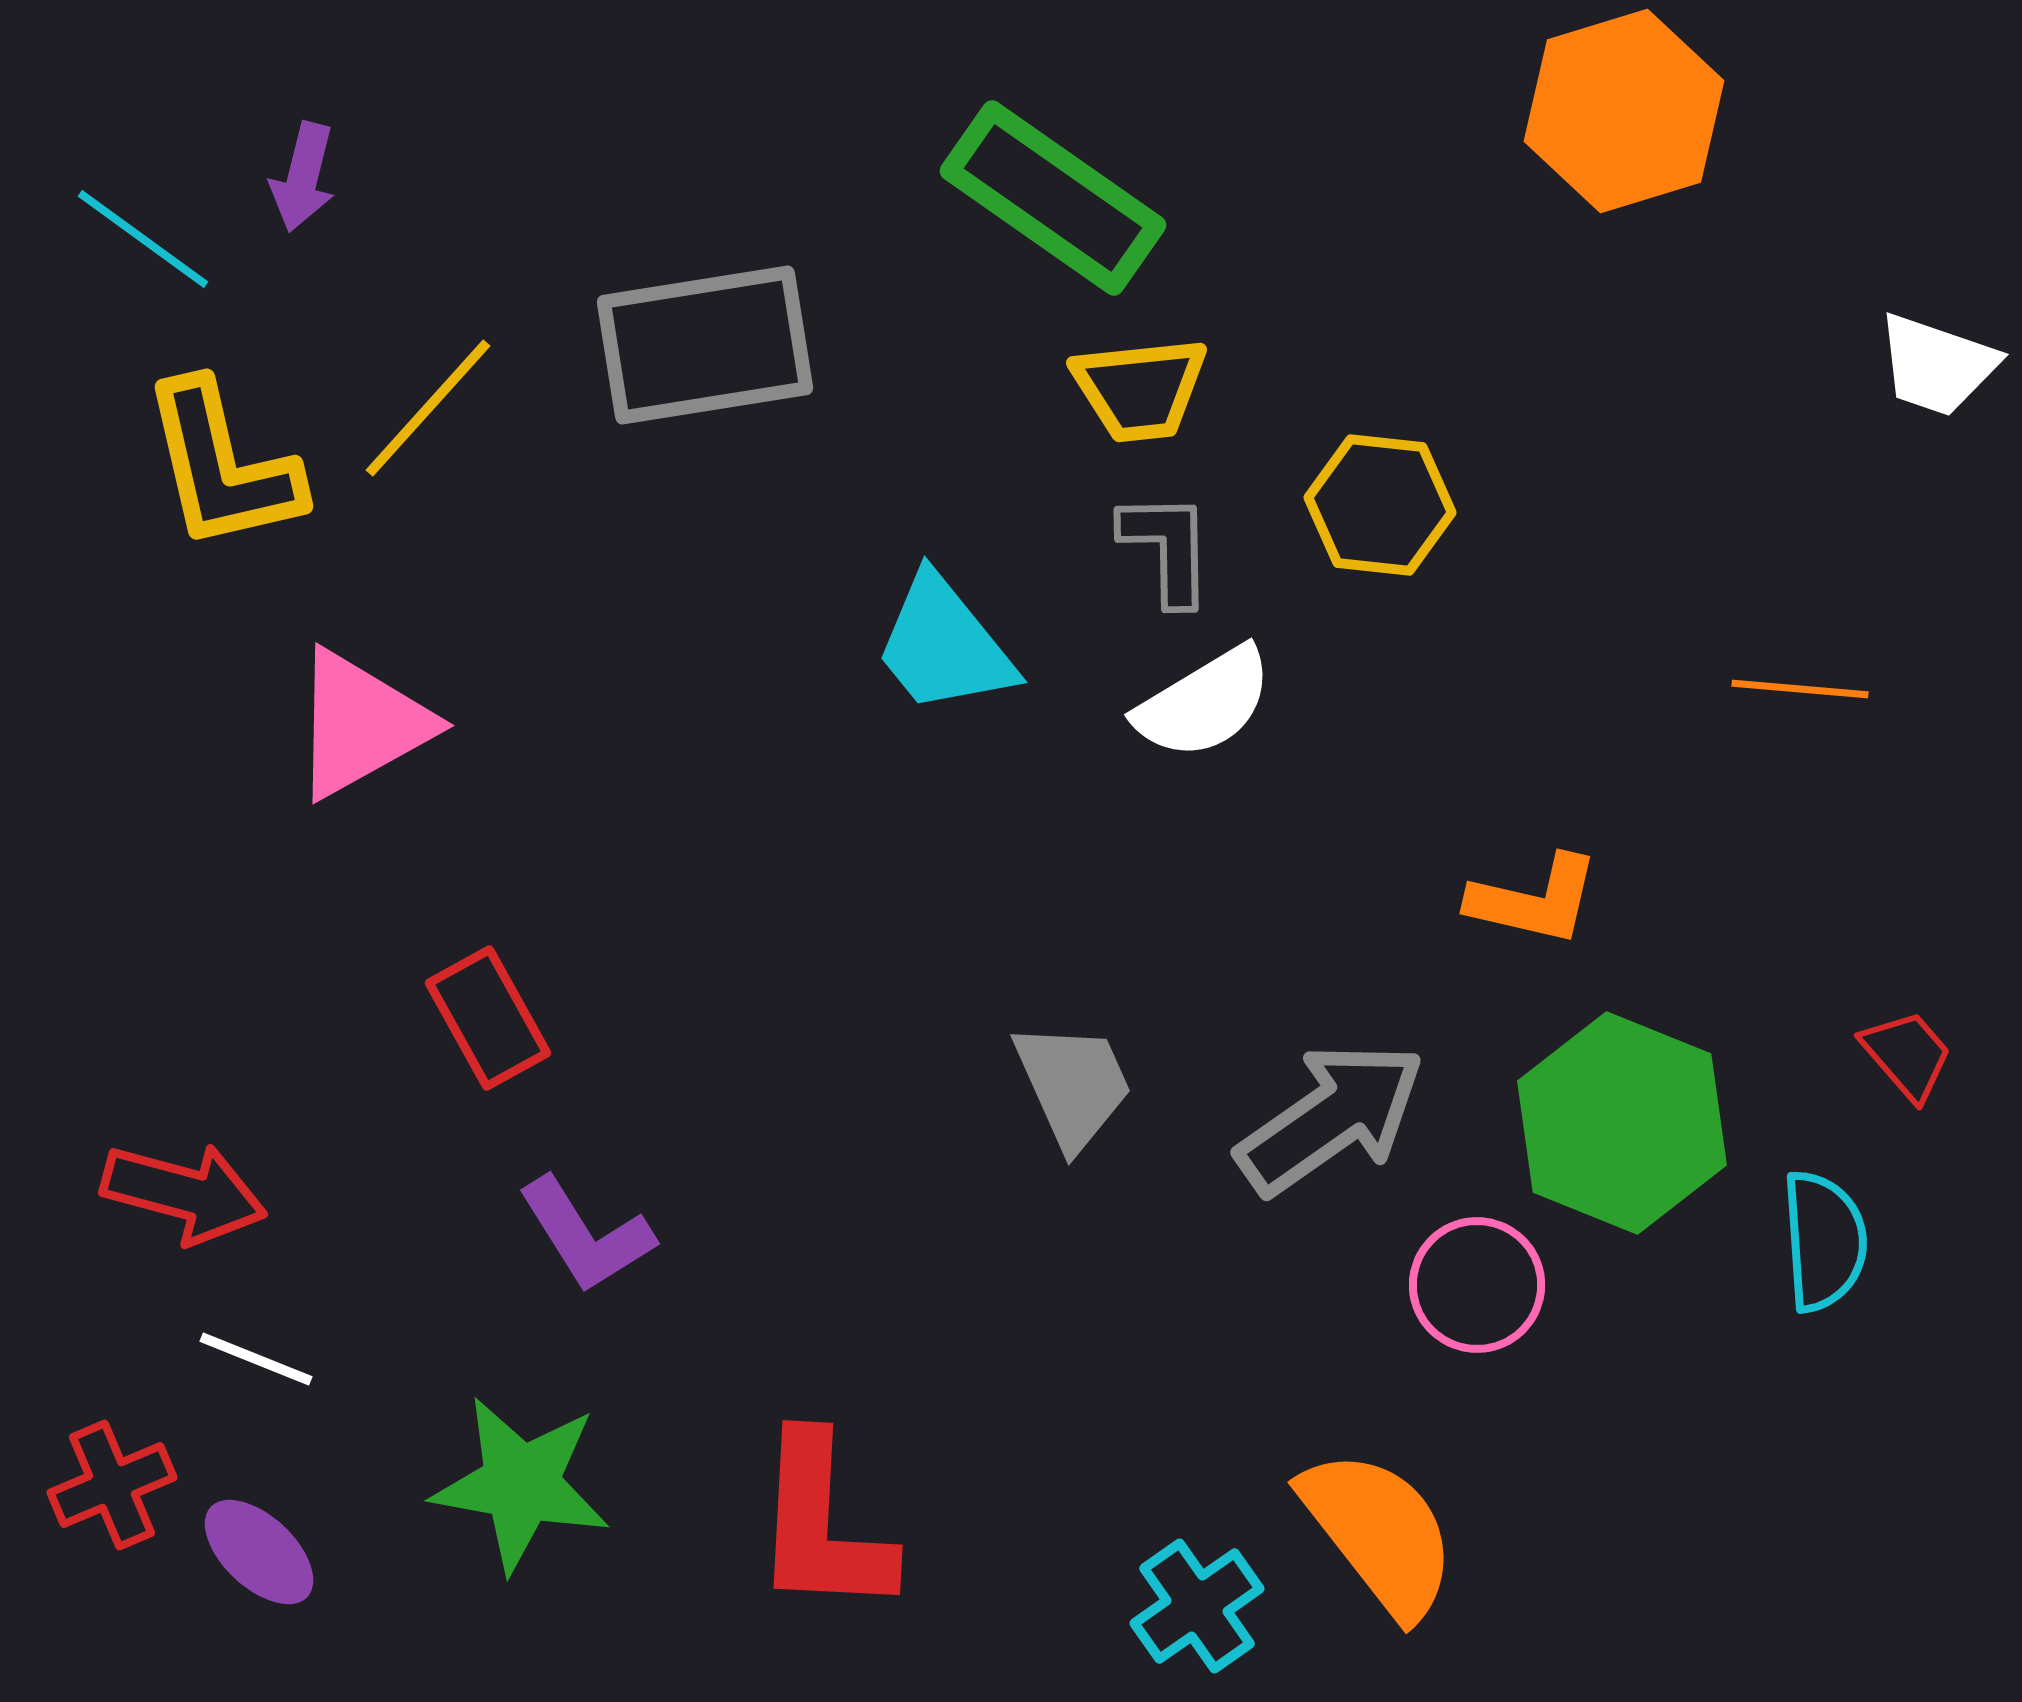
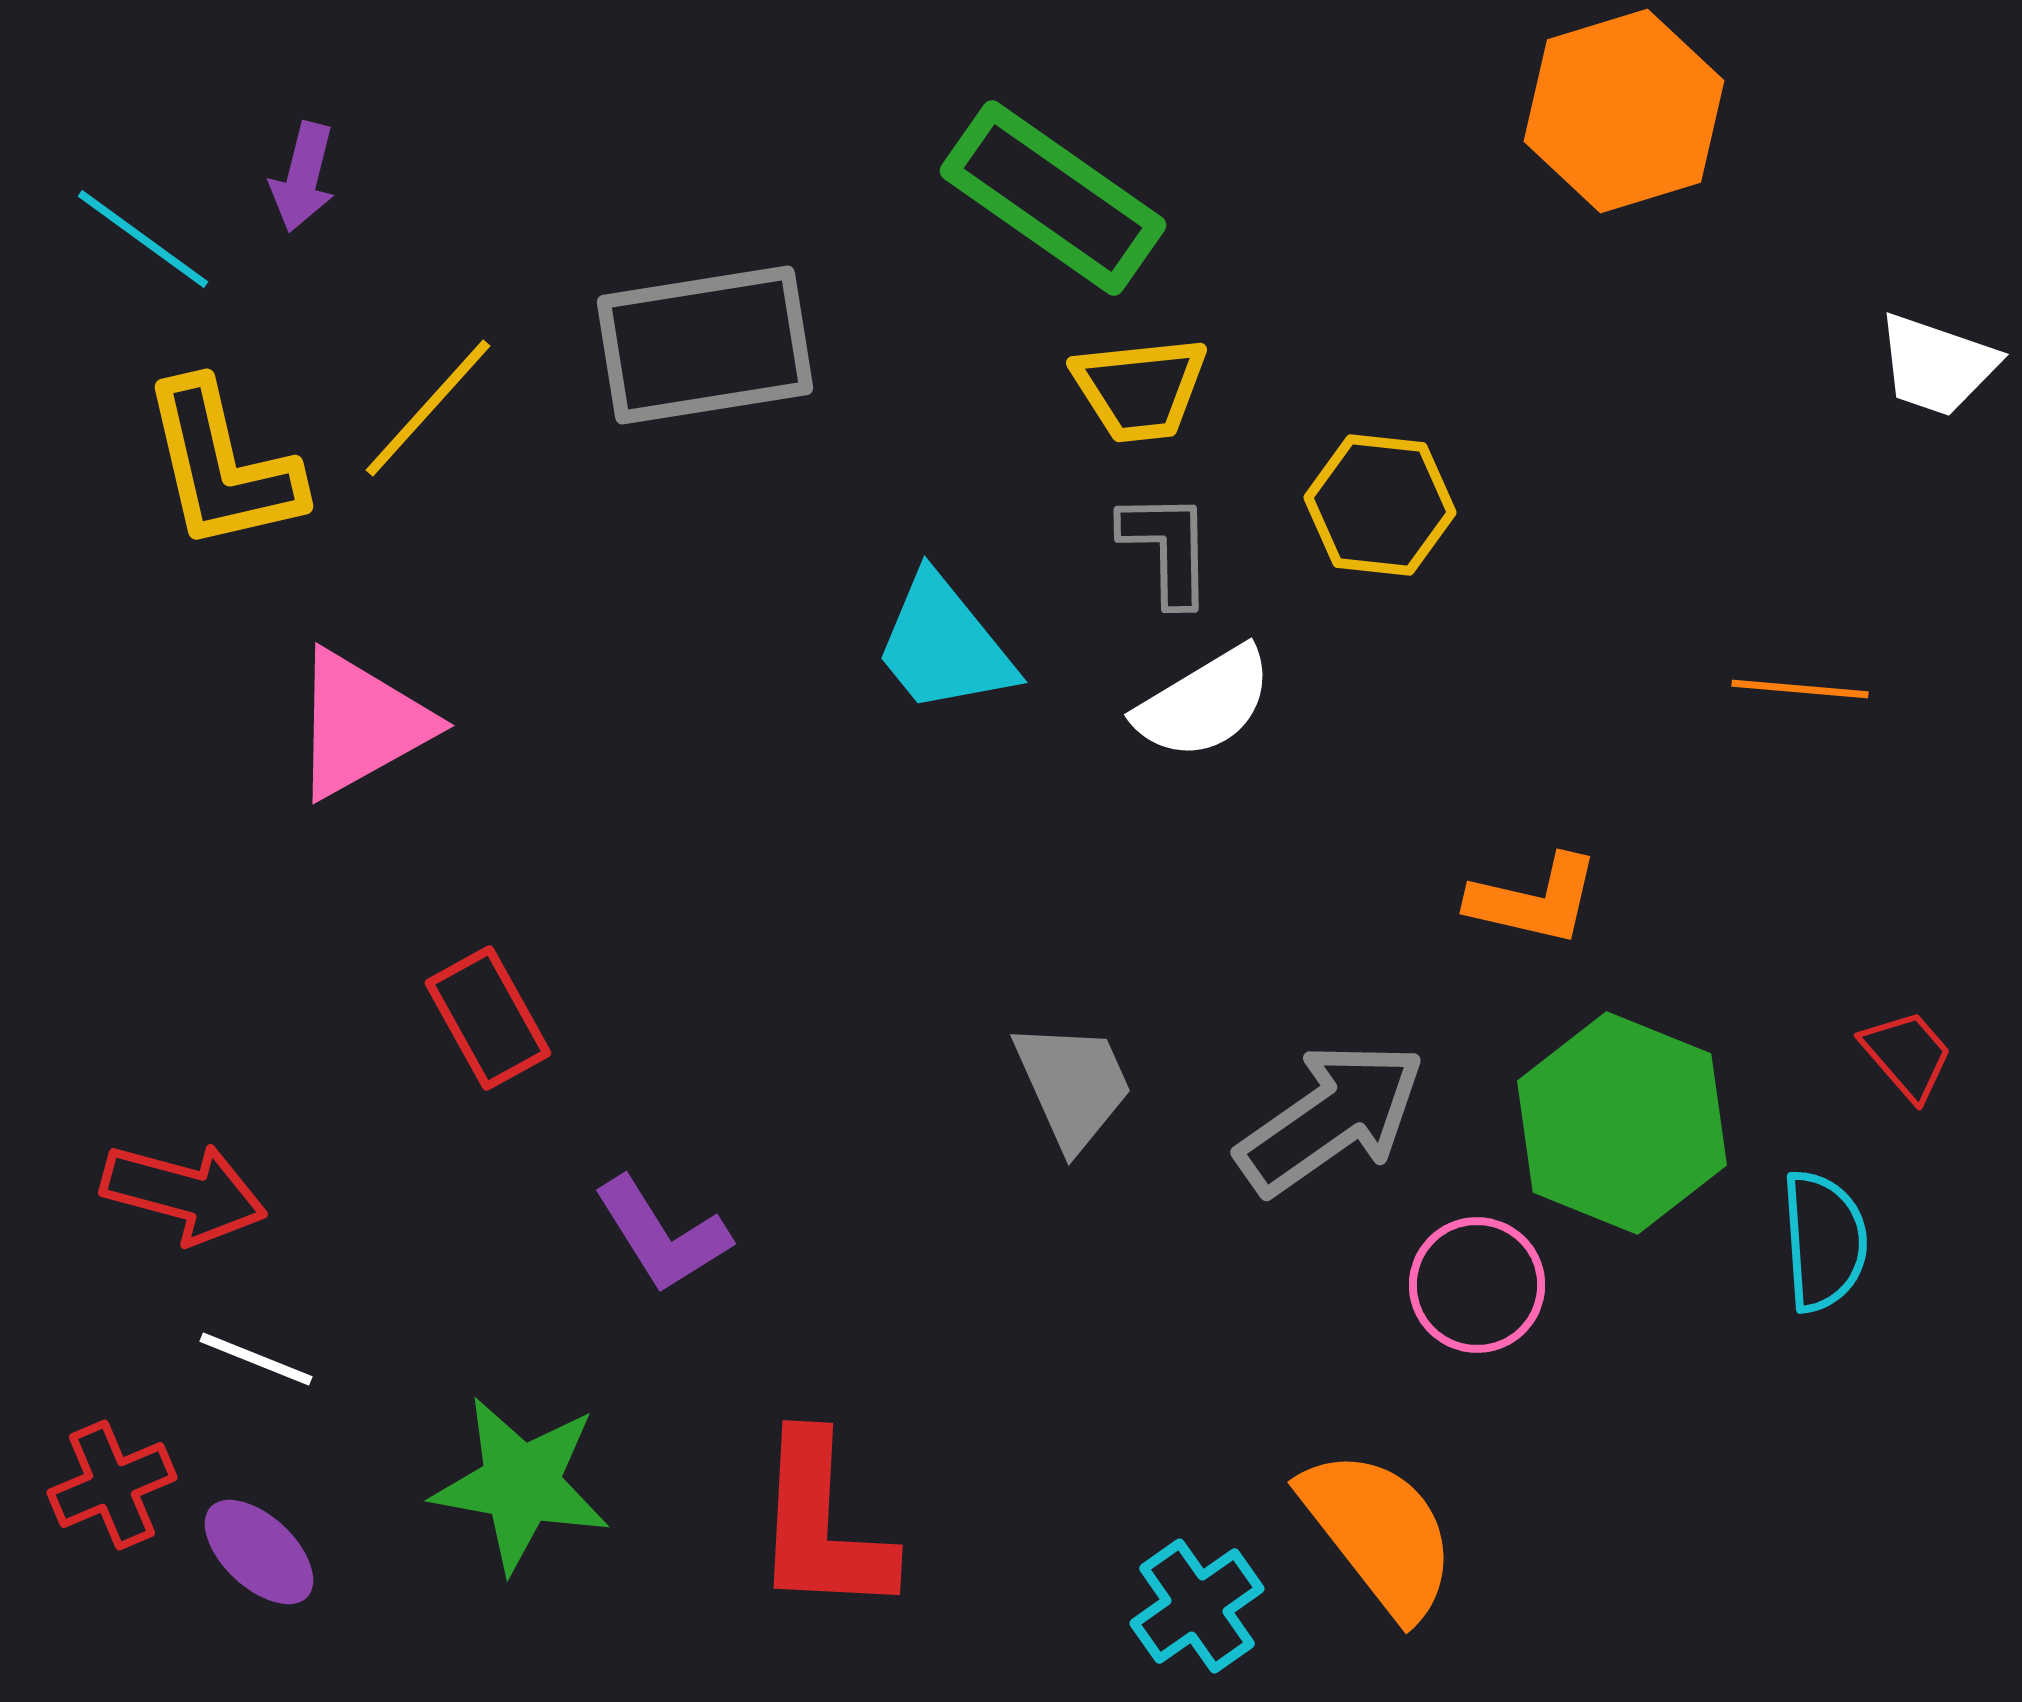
purple L-shape: moved 76 px right
